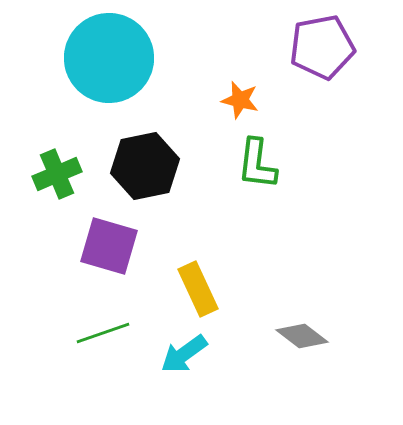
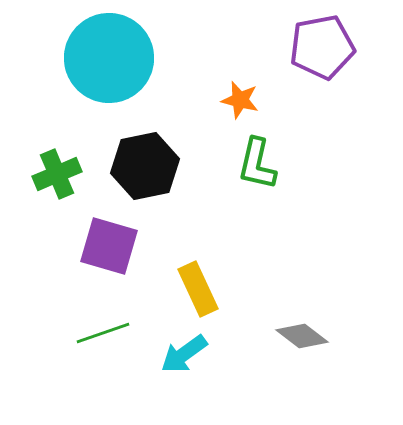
green L-shape: rotated 6 degrees clockwise
